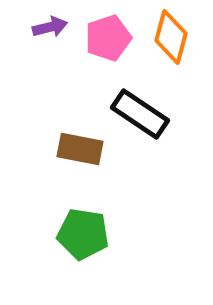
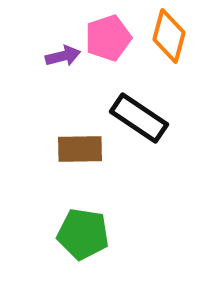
purple arrow: moved 13 px right, 29 px down
orange diamond: moved 2 px left, 1 px up
black rectangle: moved 1 px left, 4 px down
brown rectangle: rotated 12 degrees counterclockwise
